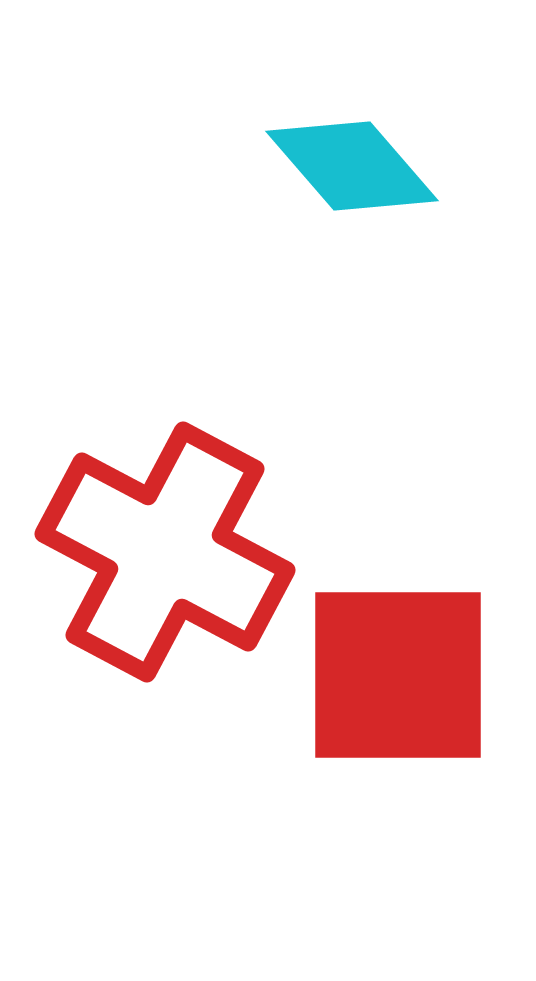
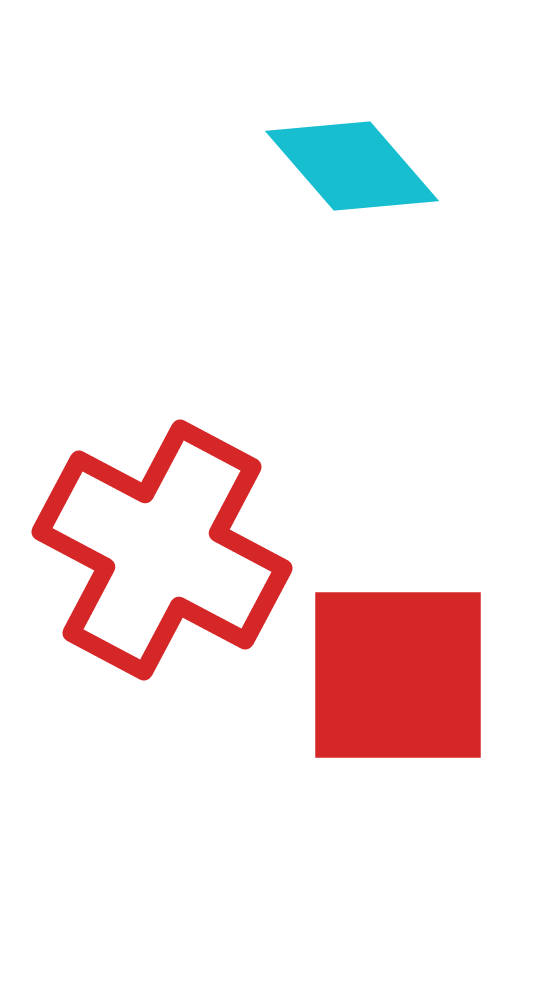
red cross: moved 3 px left, 2 px up
